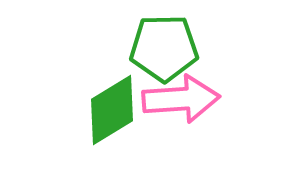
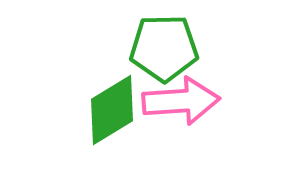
pink arrow: moved 2 px down
